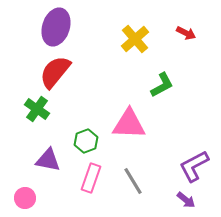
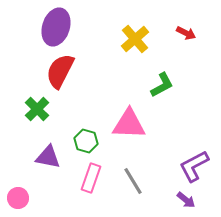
red semicircle: moved 5 px right, 1 px up; rotated 12 degrees counterclockwise
green cross: rotated 10 degrees clockwise
green hexagon: rotated 25 degrees counterclockwise
purple triangle: moved 3 px up
pink circle: moved 7 px left
